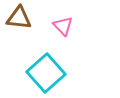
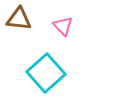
brown triangle: moved 1 px down
